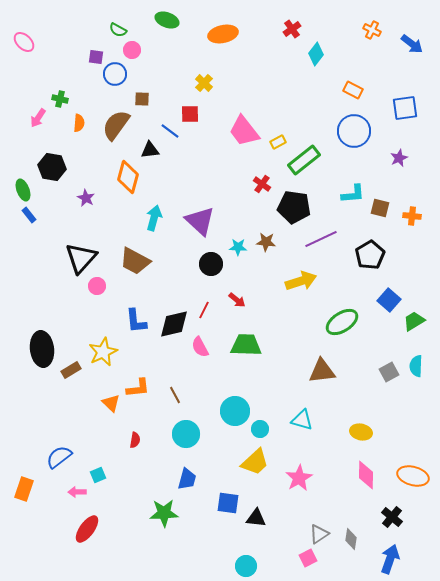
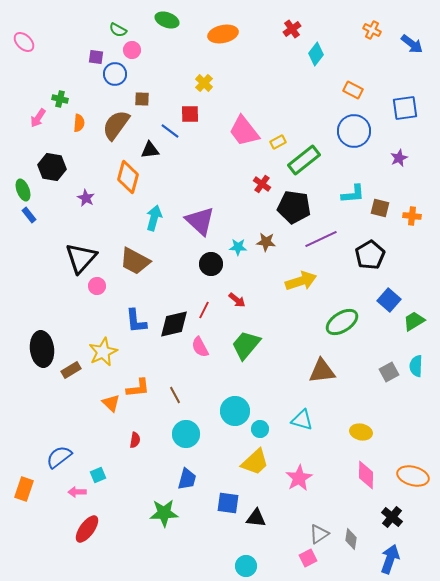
green trapezoid at (246, 345): rotated 52 degrees counterclockwise
